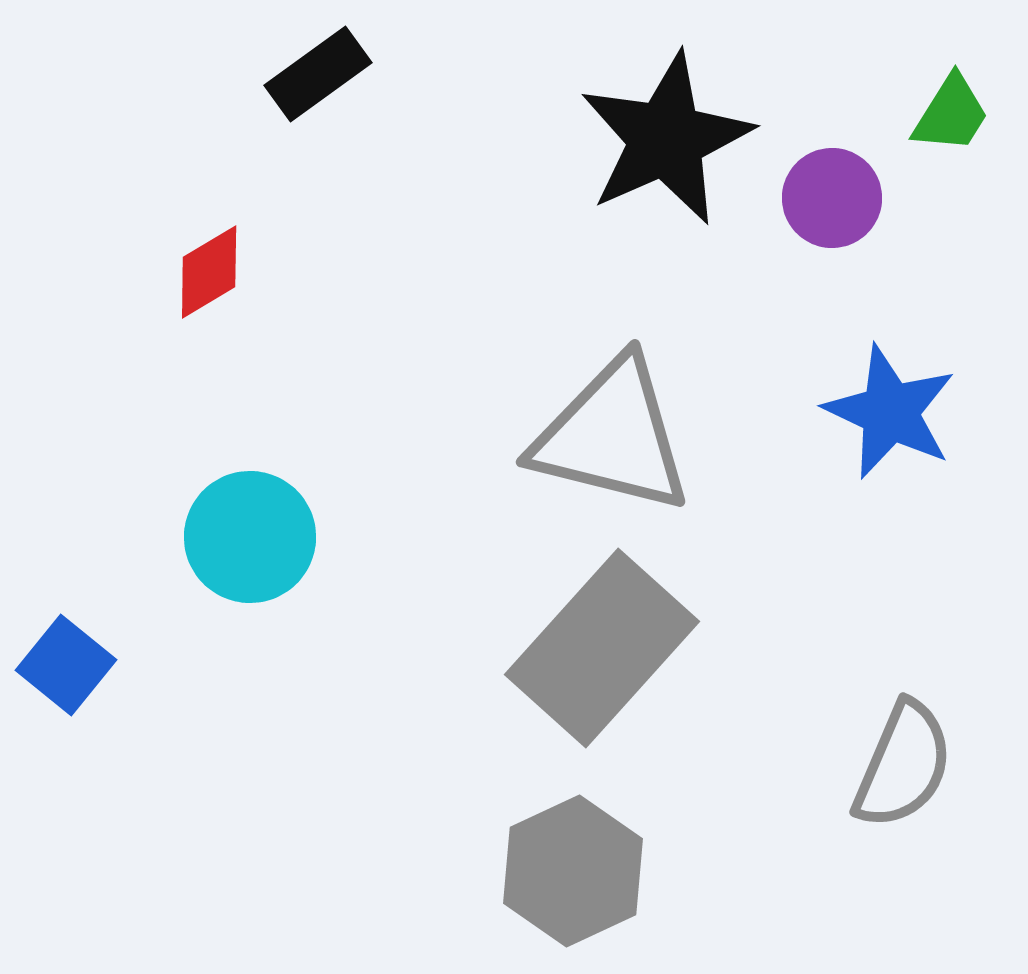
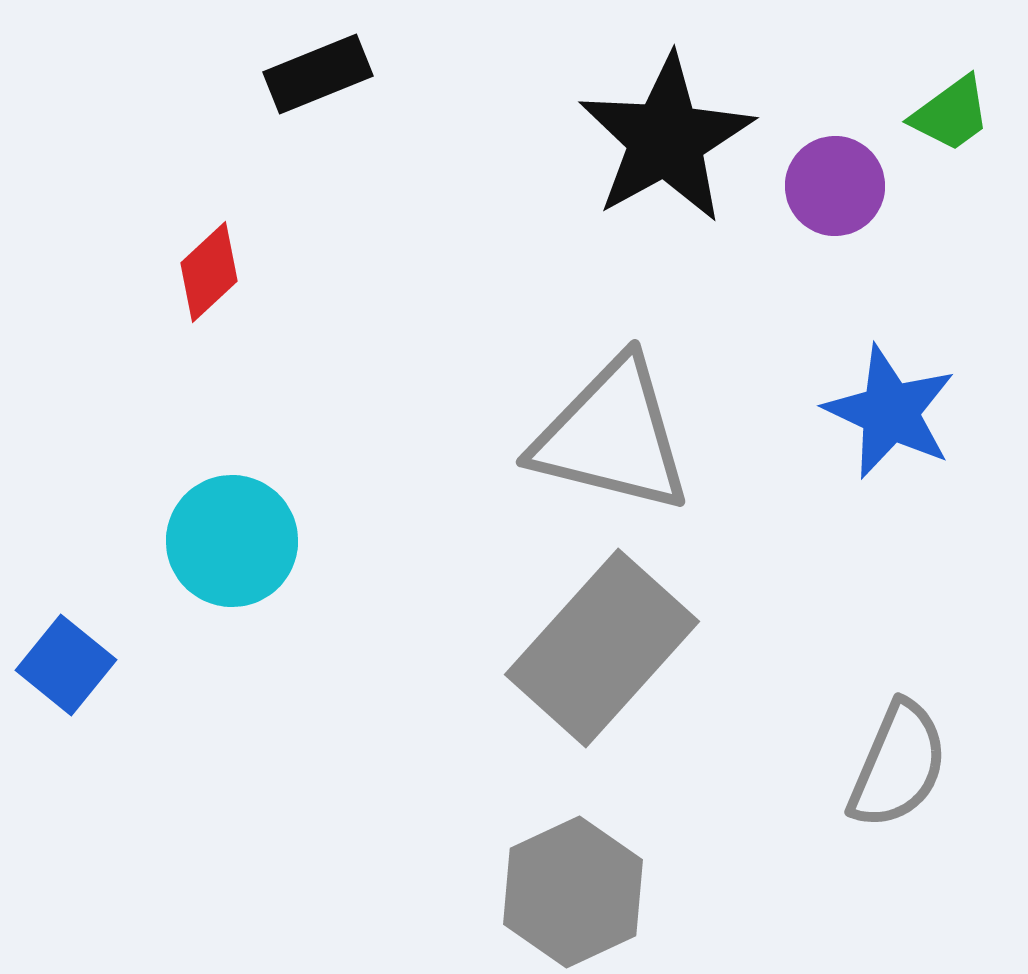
black rectangle: rotated 14 degrees clockwise
green trapezoid: rotated 22 degrees clockwise
black star: rotated 5 degrees counterclockwise
purple circle: moved 3 px right, 12 px up
red diamond: rotated 12 degrees counterclockwise
cyan circle: moved 18 px left, 4 px down
gray semicircle: moved 5 px left
gray hexagon: moved 21 px down
